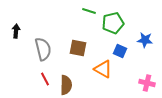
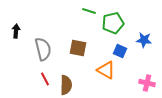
blue star: moved 1 px left
orange triangle: moved 3 px right, 1 px down
